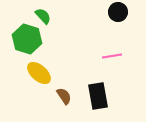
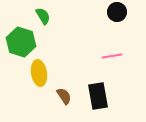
black circle: moved 1 px left
green semicircle: rotated 12 degrees clockwise
green hexagon: moved 6 px left, 3 px down
yellow ellipse: rotated 40 degrees clockwise
